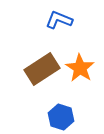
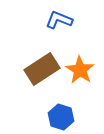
orange star: moved 2 px down
